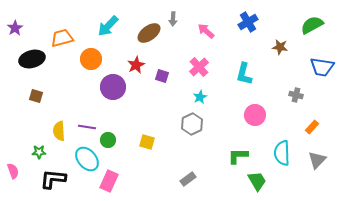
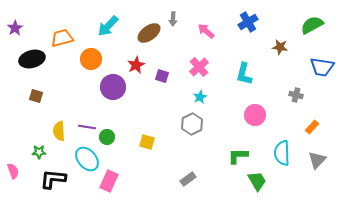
green circle: moved 1 px left, 3 px up
